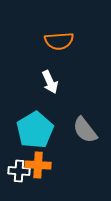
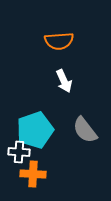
white arrow: moved 14 px right, 1 px up
cyan pentagon: rotated 12 degrees clockwise
orange cross: moved 5 px left, 9 px down
white cross: moved 19 px up
